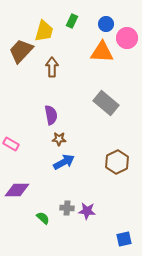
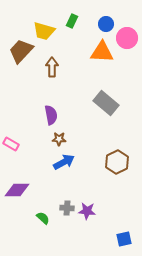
yellow trapezoid: rotated 90 degrees clockwise
